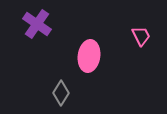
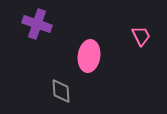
purple cross: rotated 16 degrees counterclockwise
gray diamond: moved 2 px up; rotated 35 degrees counterclockwise
